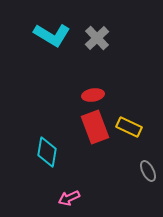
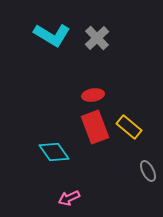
yellow rectangle: rotated 15 degrees clockwise
cyan diamond: moved 7 px right; rotated 44 degrees counterclockwise
